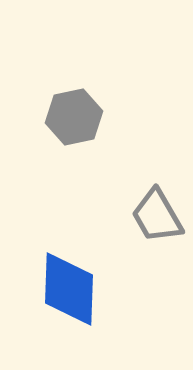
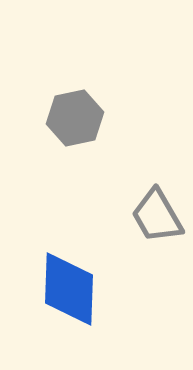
gray hexagon: moved 1 px right, 1 px down
